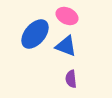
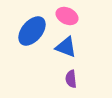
blue ellipse: moved 3 px left, 3 px up
blue triangle: moved 1 px down
